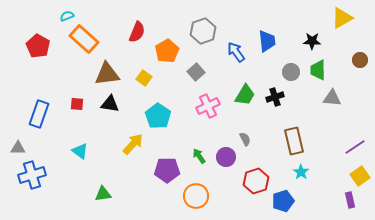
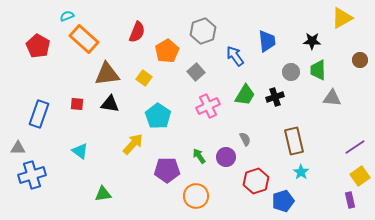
blue arrow at (236, 52): moved 1 px left, 4 px down
